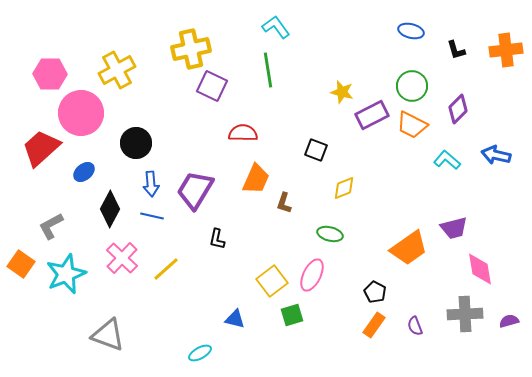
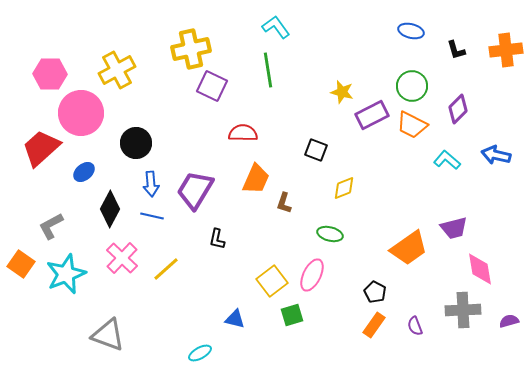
gray cross at (465, 314): moved 2 px left, 4 px up
